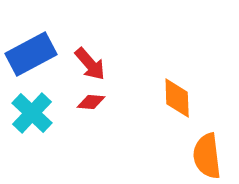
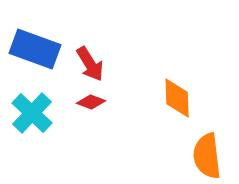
blue rectangle: moved 4 px right, 5 px up; rotated 48 degrees clockwise
red arrow: rotated 9 degrees clockwise
red diamond: rotated 16 degrees clockwise
